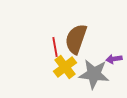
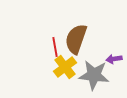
gray star: moved 1 px down
